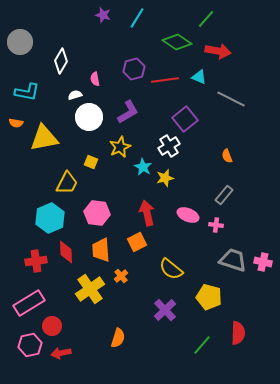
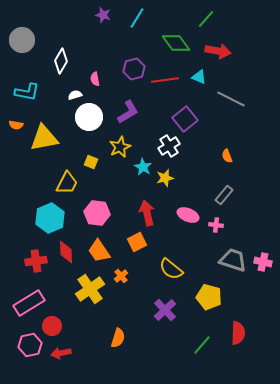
gray circle at (20, 42): moved 2 px right, 2 px up
green diamond at (177, 42): moved 1 px left, 1 px down; rotated 20 degrees clockwise
orange semicircle at (16, 123): moved 2 px down
orange trapezoid at (101, 250): moved 2 px left, 1 px down; rotated 30 degrees counterclockwise
